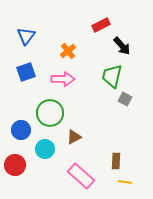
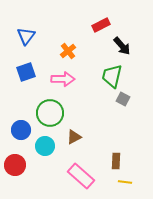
gray square: moved 2 px left
cyan circle: moved 3 px up
